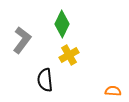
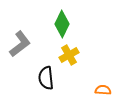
gray L-shape: moved 2 px left, 4 px down; rotated 16 degrees clockwise
black semicircle: moved 1 px right, 2 px up
orange semicircle: moved 10 px left, 1 px up
